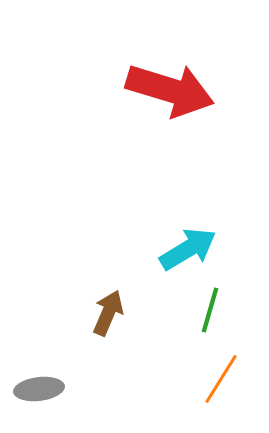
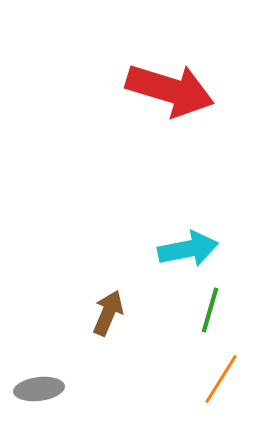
cyan arrow: rotated 20 degrees clockwise
